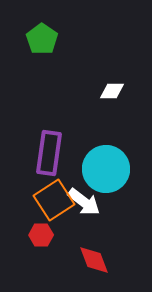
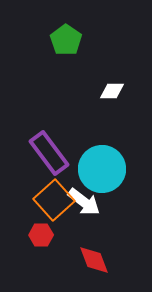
green pentagon: moved 24 px right, 1 px down
purple rectangle: rotated 45 degrees counterclockwise
cyan circle: moved 4 px left
orange square: rotated 9 degrees counterclockwise
